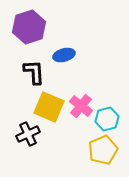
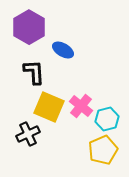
purple hexagon: rotated 12 degrees counterclockwise
blue ellipse: moved 1 px left, 5 px up; rotated 45 degrees clockwise
